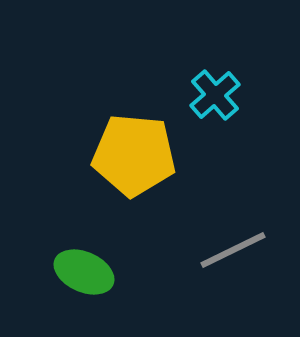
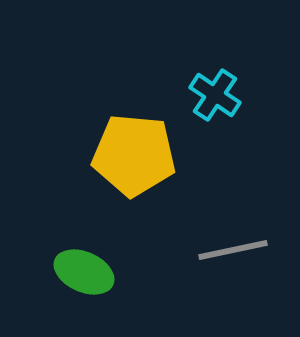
cyan cross: rotated 15 degrees counterclockwise
gray line: rotated 14 degrees clockwise
